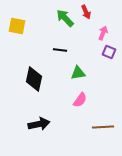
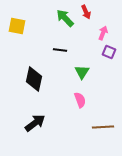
green triangle: moved 4 px right, 1 px up; rotated 49 degrees counterclockwise
pink semicircle: rotated 56 degrees counterclockwise
black arrow: moved 4 px left, 1 px up; rotated 25 degrees counterclockwise
